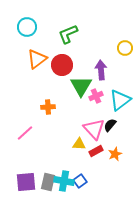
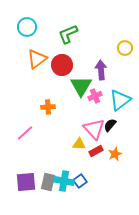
pink cross: moved 1 px left
